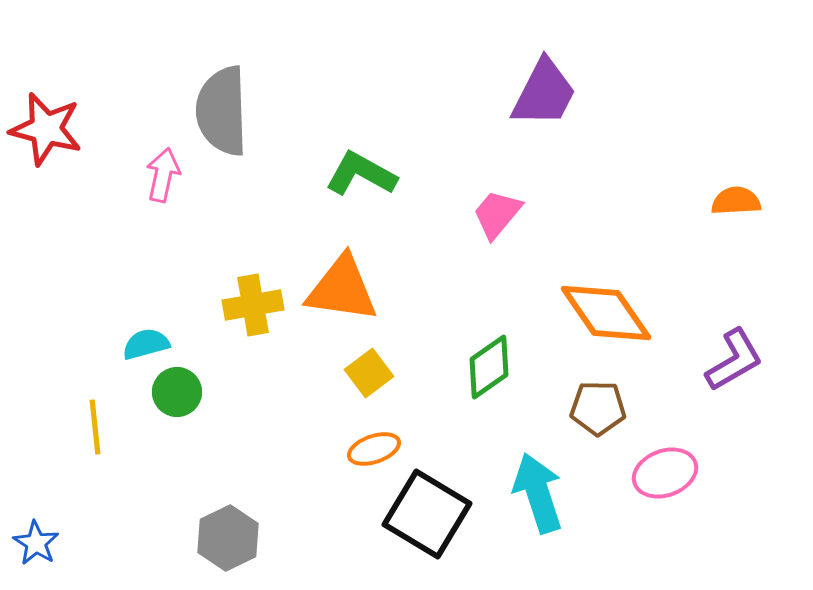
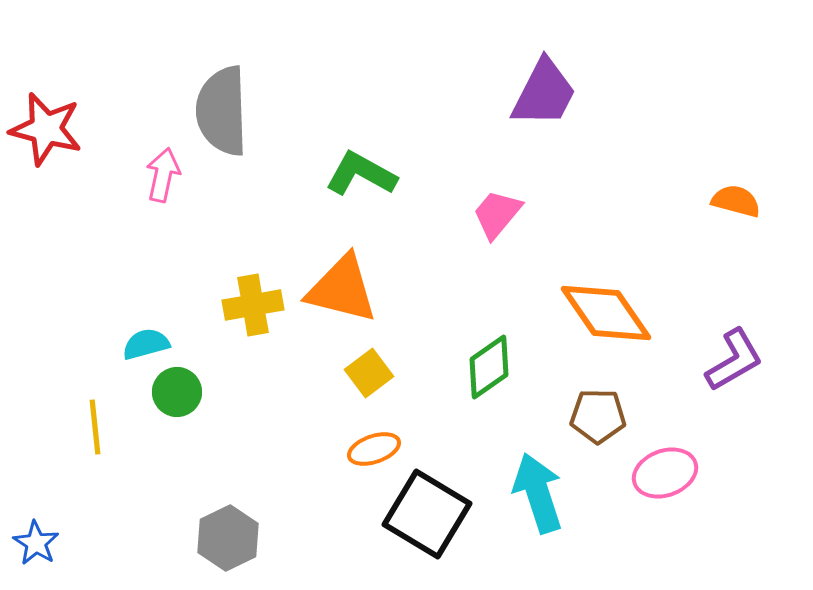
orange semicircle: rotated 18 degrees clockwise
orange triangle: rotated 6 degrees clockwise
brown pentagon: moved 8 px down
